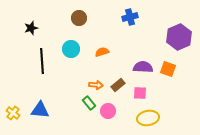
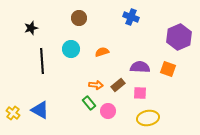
blue cross: moved 1 px right; rotated 35 degrees clockwise
purple semicircle: moved 3 px left
blue triangle: rotated 24 degrees clockwise
